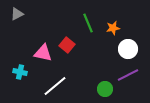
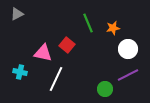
white line: moved 1 px right, 7 px up; rotated 25 degrees counterclockwise
